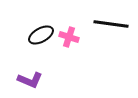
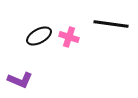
black ellipse: moved 2 px left, 1 px down
purple L-shape: moved 10 px left
